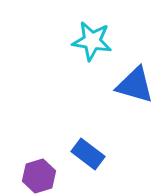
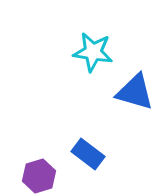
cyan star: moved 1 px right, 11 px down
blue triangle: moved 7 px down
